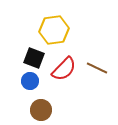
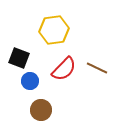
black square: moved 15 px left
